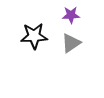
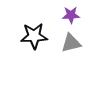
gray triangle: rotated 20 degrees clockwise
